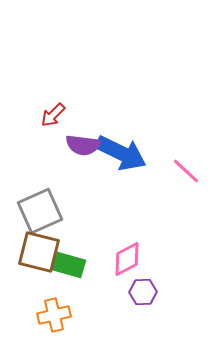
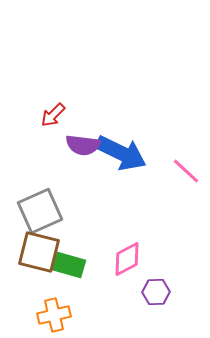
purple hexagon: moved 13 px right
